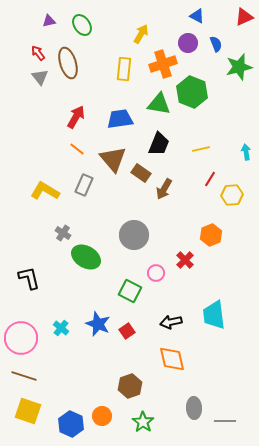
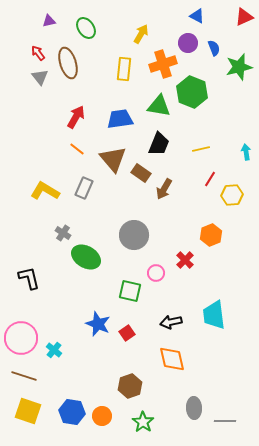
green ellipse at (82, 25): moved 4 px right, 3 px down
blue semicircle at (216, 44): moved 2 px left, 4 px down
green triangle at (159, 104): moved 2 px down
gray rectangle at (84, 185): moved 3 px down
green square at (130, 291): rotated 15 degrees counterclockwise
cyan cross at (61, 328): moved 7 px left, 22 px down
red square at (127, 331): moved 2 px down
blue hexagon at (71, 424): moved 1 px right, 12 px up; rotated 15 degrees counterclockwise
